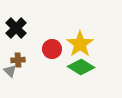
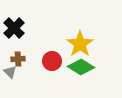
black cross: moved 2 px left
red circle: moved 12 px down
brown cross: moved 1 px up
gray triangle: moved 1 px down
